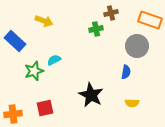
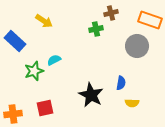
yellow arrow: rotated 12 degrees clockwise
blue semicircle: moved 5 px left, 11 px down
